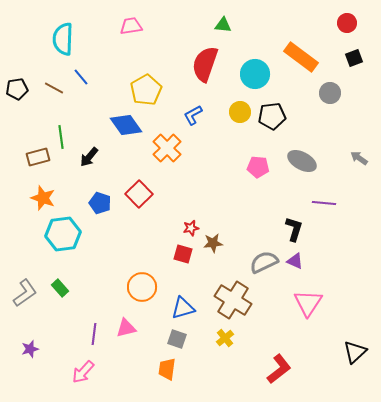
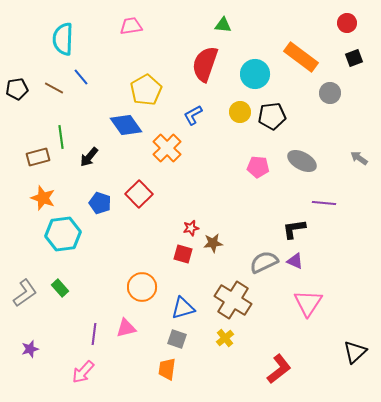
black L-shape at (294, 229): rotated 115 degrees counterclockwise
